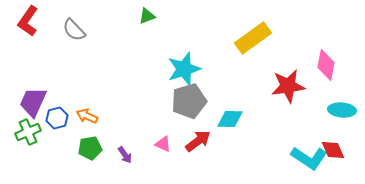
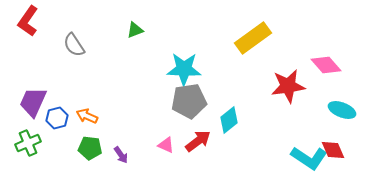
green triangle: moved 12 px left, 14 px down
gray semicircle: moved 15 px down; rotated 10 degrees clockwise
pink diamond: rotated 52 degrees counterclockwise
cyan star: rotated 20 degrees clockwise
gray pentagon: rotated 8 degrees clockwise
cyan ellipse: rotated 16 degrees clockwise
cyan diamond: moved 1 px left, 1 px down; rotated 40 degrees counterclockwise
green cross: moved 11 px down
pink triangle: moved 3 px right, 1 px down
green pentagon: rotated 15 degrees clockwise
purple arrow: moved 4 px left
